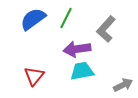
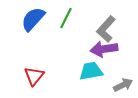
blue semicircle: rotated 12 degrees counterclockwise
purple arrow: moved 27 px right
cyan trapezoid: moved 9 px right
